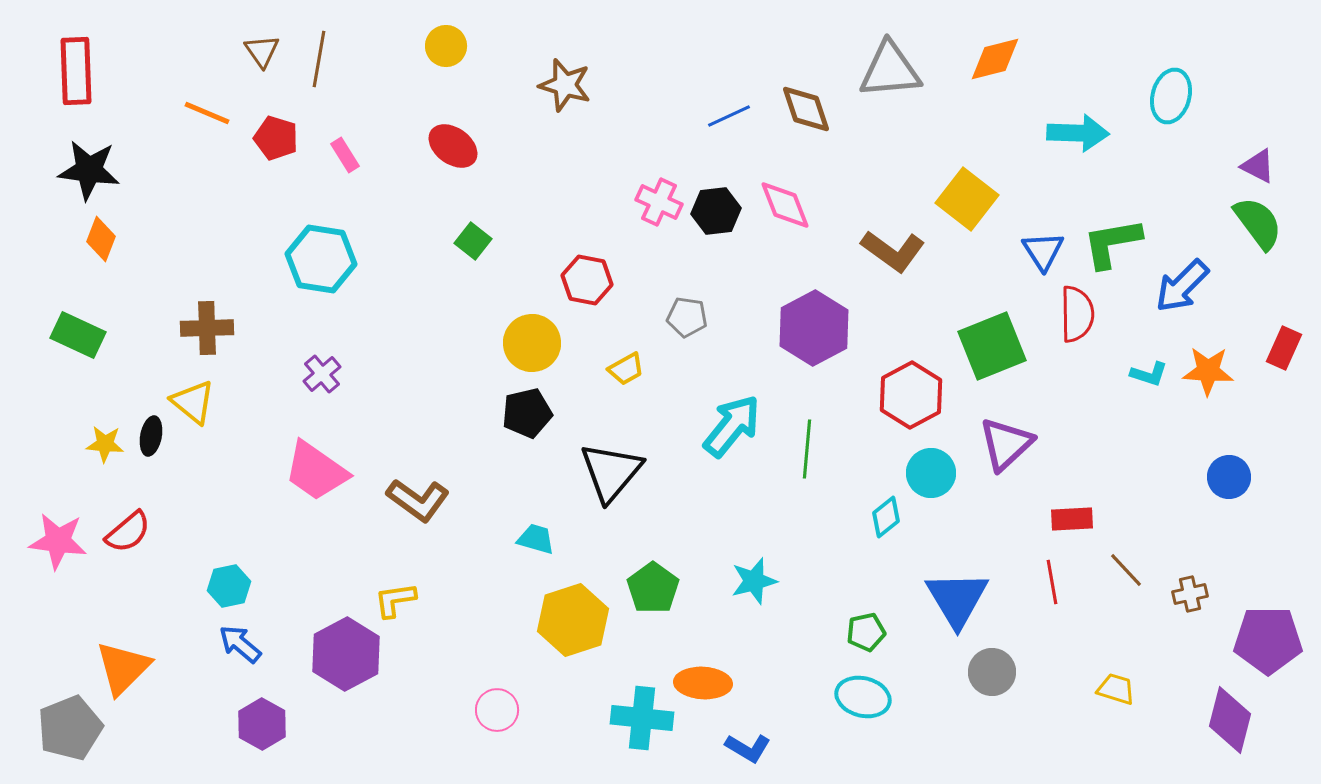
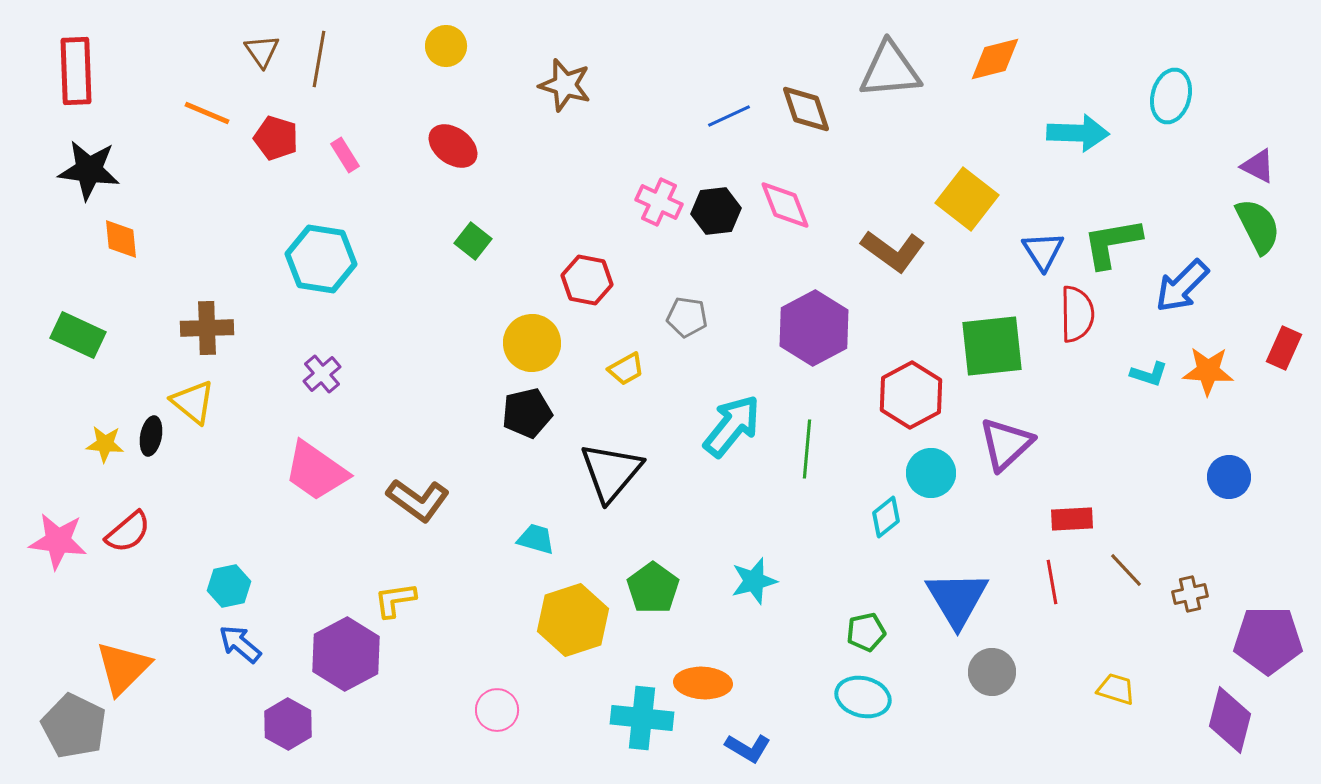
green semicircle at (1258, 223): moved 3 px down; rotated 10 degrees clockwise
orange diamond at (101, 239): moved 20 px right; rotated 27 degrees counterclockwise
green square at (992, 346): rotated 16 degrees clockwise
purple hexagon at (262, 724): moved 26 px right
gray pentagon at (70, 728): moved 4 px right, 2 px up; rotated 24 degrees counterclockwise
